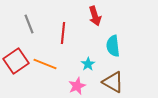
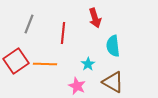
red arrow: moved 2 px down
gray line: rotated 42 degrees clockwise
orange line: rotated 20 degrees counterclockwise
pink star: rotated 24 degrees counterclockwise
